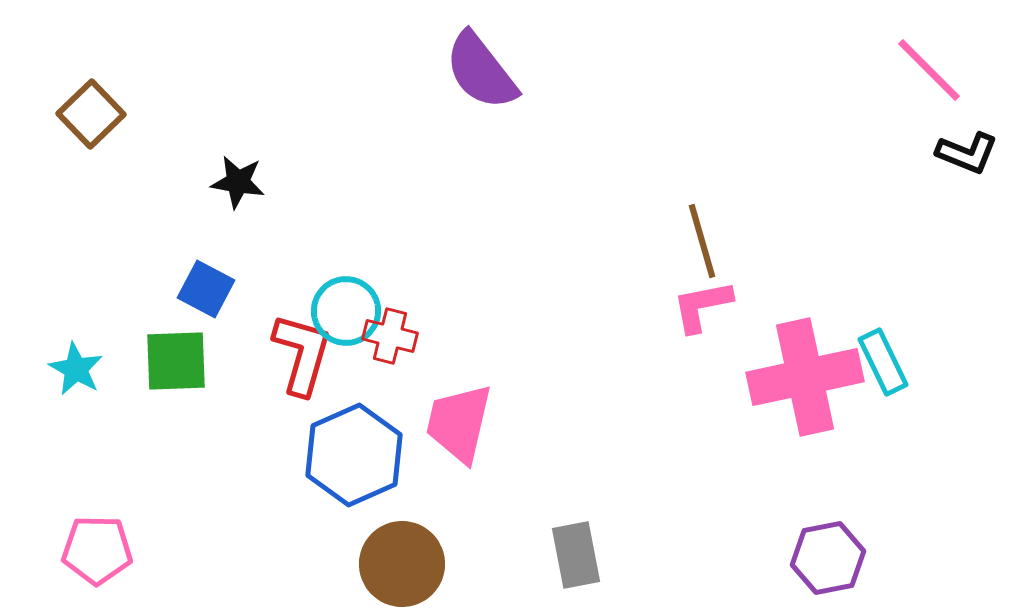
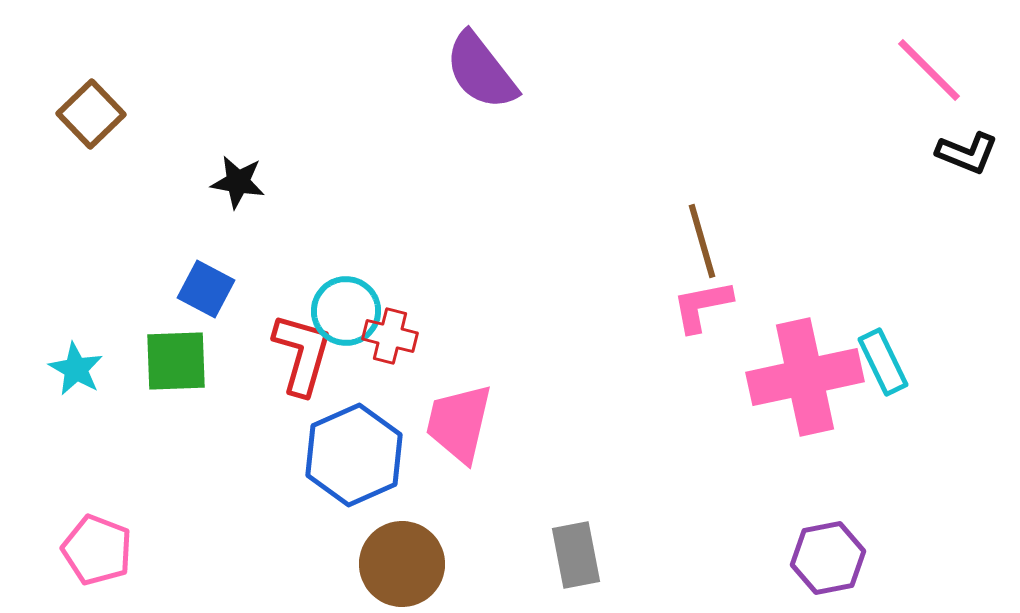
pink pentagon: rotated 20 degrees clockwise
